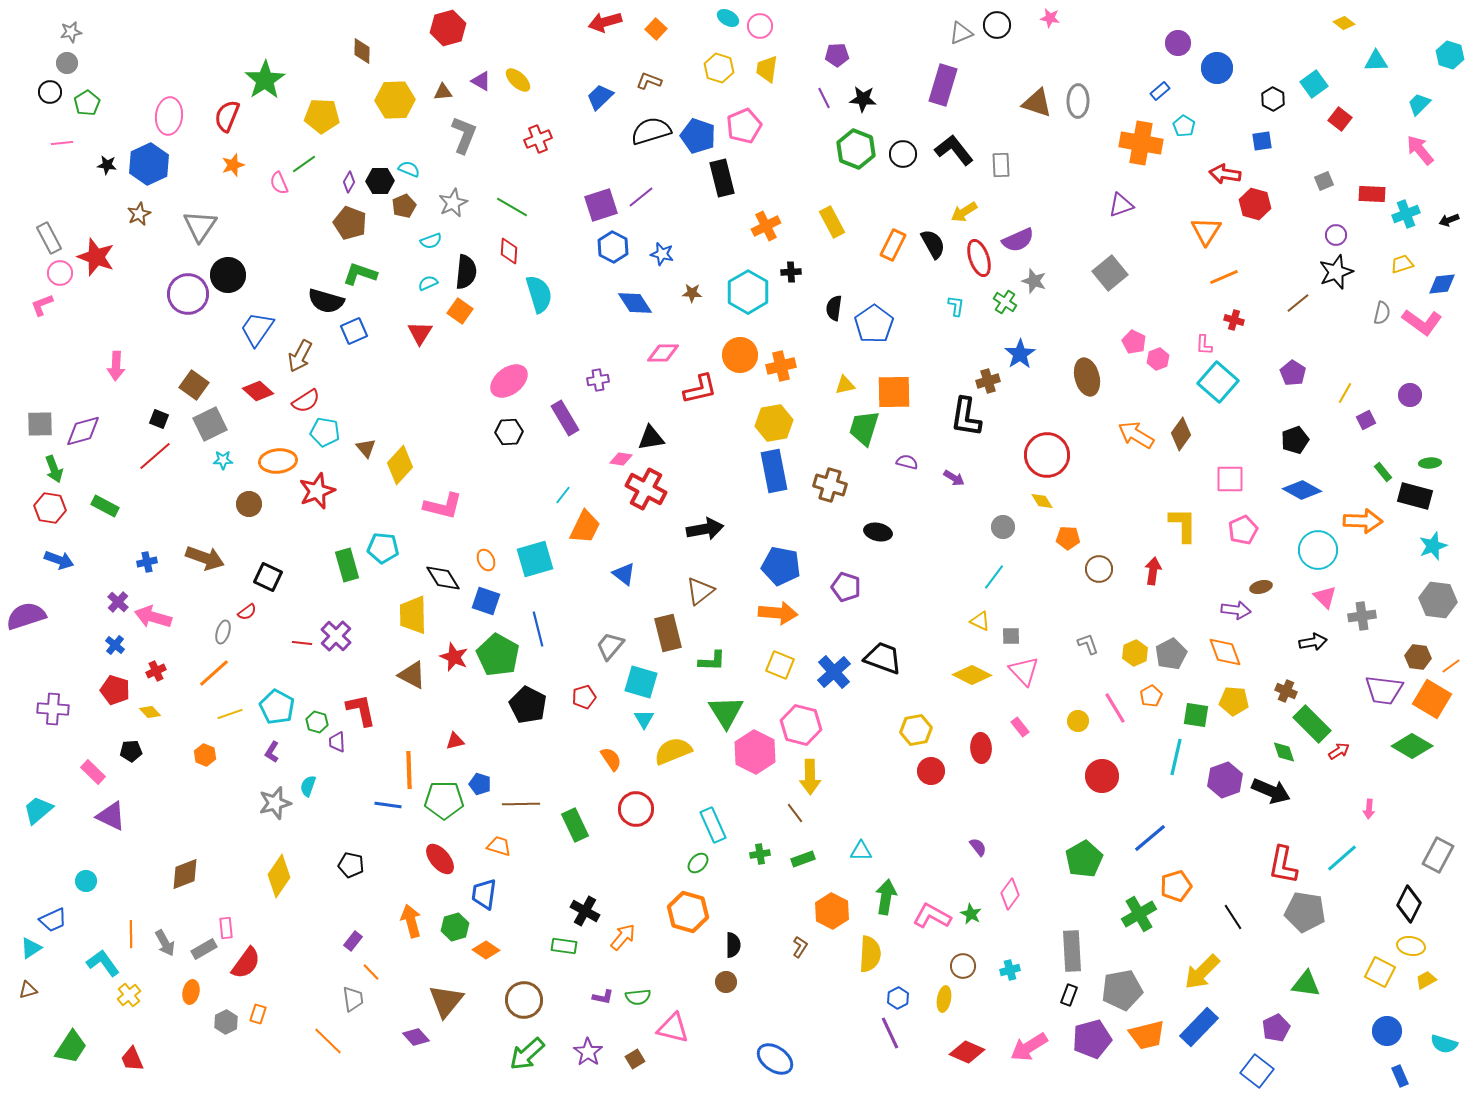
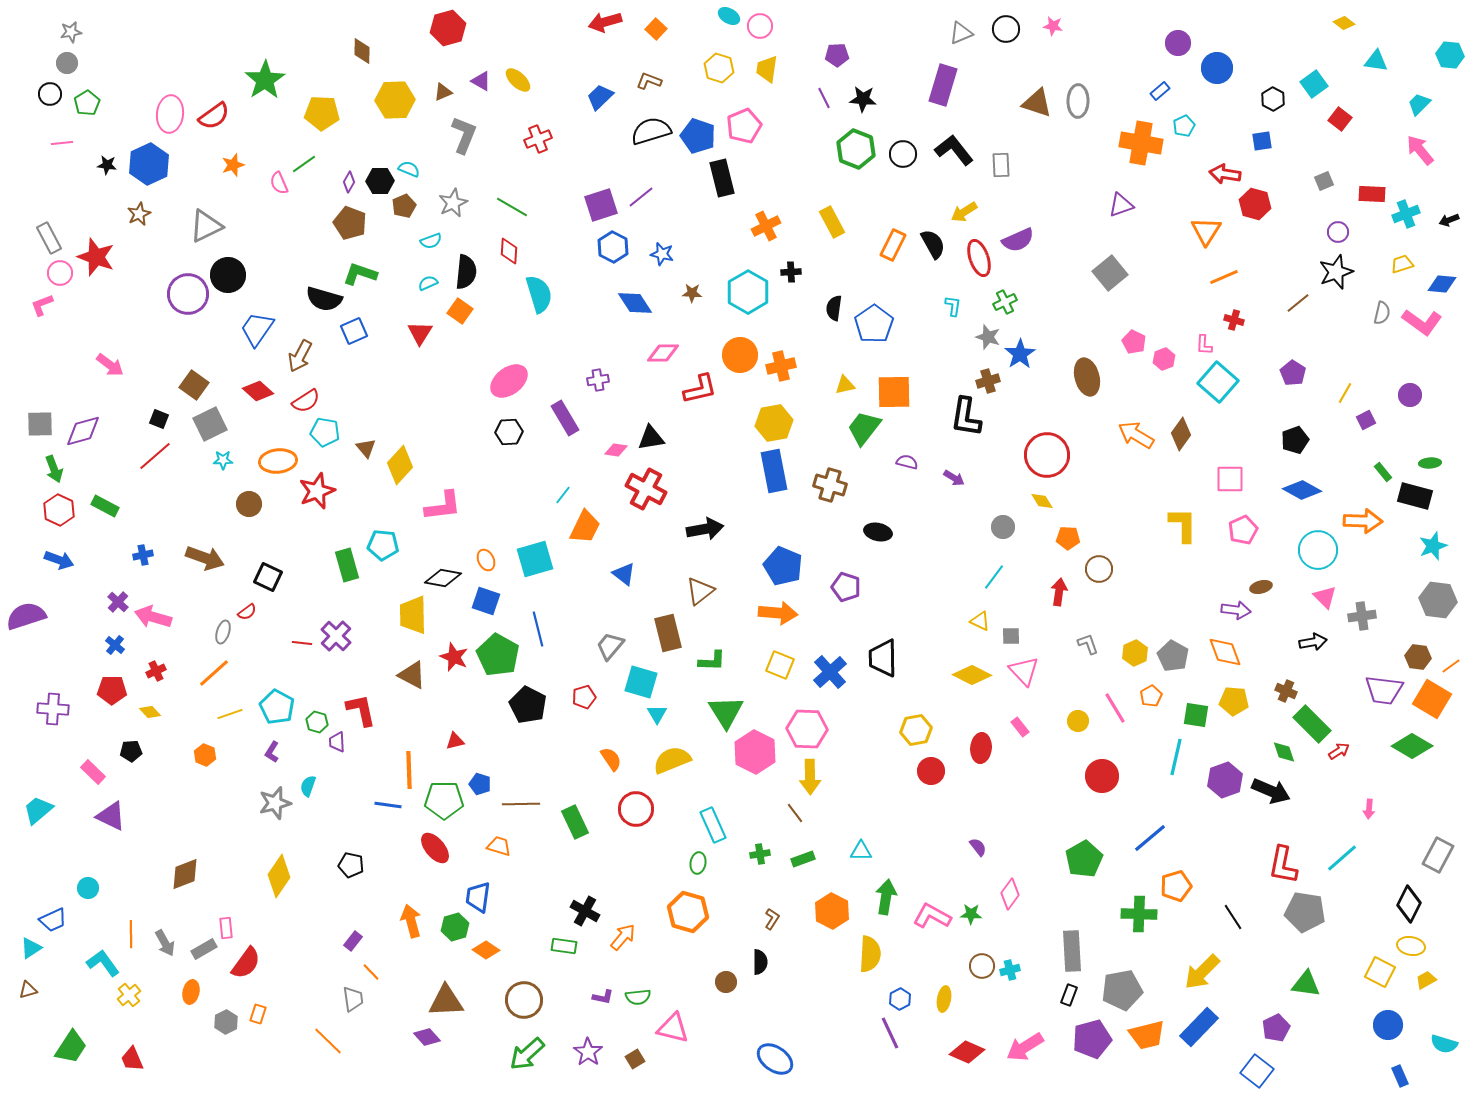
cyan ellipse at (728, 18): moved 1 px right, 2 px up
pink star at (1050, 18): moved 3 px right, 8 px down
black circle at (997, 25): moved 9 px right, 4 px down
cyan hexagon at (1450, 55): rotated 12 degrees counterclockwise
cyan triangle at (1376, 61): rotated 10 degrees clockwise
black circle at (50, 92): moved 2 px down
brown triangle at (443, 92): rotated 18 degrees counterclockwise
pink ellipse at (169, 116): moved 1 px right, 2 px up
red semicircle at (227, 116): moved 13 px left; rotated 148 degrees counterclockwise
yellow pentagon at (322, 116): moved 3 px up
cyan pentagon at (1184, 126): rotated 15 degrees clockwise
gray triangle at (200, 226): moved 6 px right; rotated 30 degrees clockwise
purple circle at (1336, 235): moved 2 px right, 3 px up
gray star at (1034, 281): moved 46 px left, 56 px down
blue diamond at (1442, 284): rotated 12 degrees clockwise
black semicircle at (326, 301): moved 2 px left, 2 px up
green cross at (1005, 302): rotated 30 degrees clockwise
cyan L-shape at (956, 306): moved 3 px left
pink hexagon at (1158, 359): moved 6 px right
pink arrow at (116, 366): moved 6 px left, 1 px up; rotated 56 degrees counterclockwise
green trapezoid at (864, 428): rotated 21 degrees clockwise
pink diamond at (621, 459): moved 5 px left, 9 px up
pink L-shape at (443, 506): rotated 21 degrees counterclockwise
red hexagon at (50, 508): moved 9 px right, 2 px down; rotated 16 degrees clockwise
cyan pentagon at (383, 548): moved 3 px up
blue cross at (147, 562): moved 4 px left, 7 px up
blue pentagon at (781, 566): moved 2 px right; rotated 12 degrees clockwise
red arrow at (1153, 571): moved 94 px left, 21 px down
black diamond at (443, 578): rotated 48 degrees counterclockwise
gray pentagon at (1171, 654): moved 2 px right, 2 px down; rotated 16 degrees counterclockwise
black trapezoid at (883, 658): rotated 111 degrees counterclockwise
blue cross at (834, 672): moved 4 px left
red pentagon at (115, 690): moved 3 px left; rotated 16 degrees counterclockwise
cyan triangle at (644, 719): moved 13 px right, 5 px up
pink hexagon at (801, 725): moved 6 px right, 4 px down; rotated 12 degrees counterclockwise
red ellipse at (981, 748): rotated 8 degrees clockwise
yellow semicircle at (673, 751): moved 1 px left, 9 px down
green rectangle at (575, 825): moved 3 px up
red ellipse at (440, 859): moved 5 px left, 11 px up
green ellipse at (698, 863): rotated 35 degrees counterclockwise
cyan circle at (86, 881): moved 2 px right, 7 px down
blue trapezoid at (484, 894): moved 6 px left, 3 px down
green star at (971, 914): rotated 25 degrees counterclockwise
green cross at (1139, 914): rotated 32 degrees clockwise
black semicircle at (733, 945): moved 27 px right, 17 px down
brown L-shape at (800, 947): moved 28 px left, 28 px up
brown circle at (963, 966): moved 19 px right
blue hexagon at (898, 998): moved 2 px right, 1 px down
brown triangle at (446, 1001): rotated 48 degrees clockwise
blue circle at (1387, 1031): moved 1 px right, 6 px up
purple diamond at (416, 1037): moved 11 px right
pink arrow at (1029, 1047): moved 4 px left
